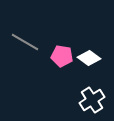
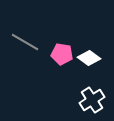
pink pentagon: moved 2 px up
